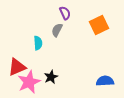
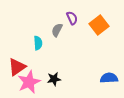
purple semicircle: moved 7 px right, 5 px down
orange square: rotated 12 degrees counterclockwise
red triangle: rotated 12 degrees counterclockwise
black star: moved 3 px right, 2 px down; rotated 16 degrees clockwise
blue semicircle: moved 4 px right, 3 px up
